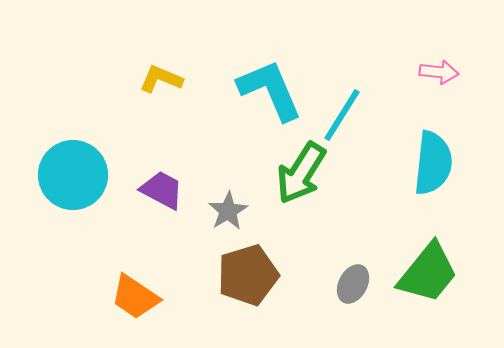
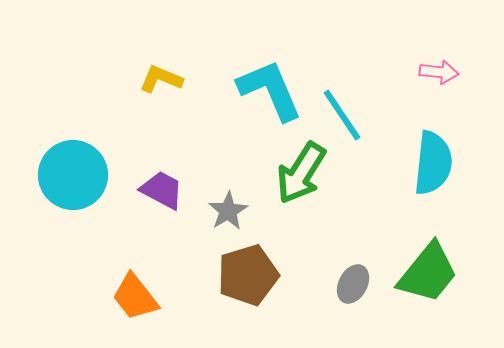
cyan line: rotated 66 degrees counterclockwise
orange trapezoid: rotated 18 degrees clockwise
